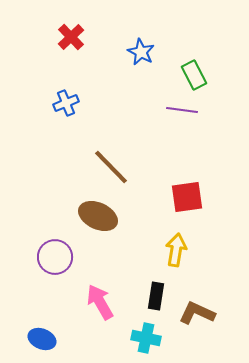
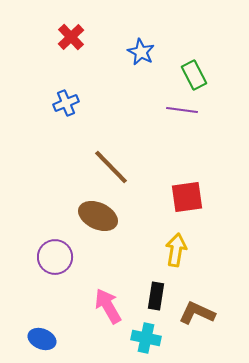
pink arrow: moved 8 px right, 4 px down
